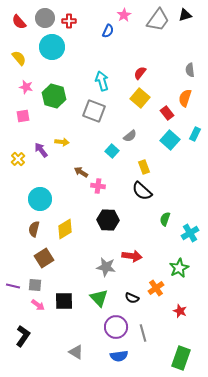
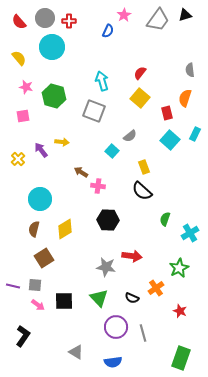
red rectangle at (167, 113): rotated 24 degrees clockwise
blue semicircle at (119, 356): moved 6 px left, 6 px down
